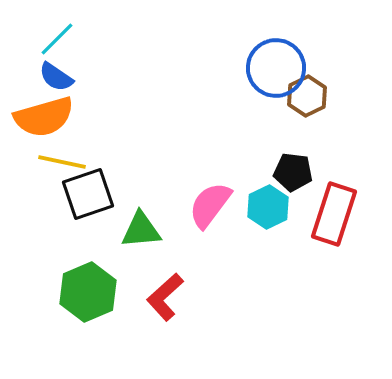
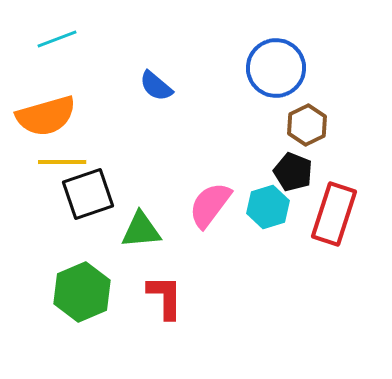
cyan line: rotated 24 degrees clockwise
blue semicircle: moved 100 px right, 9 px down; rotated 6 degrees clockwise
brown hexagon: moved 29 px down
orange semicircle: moved 2 px right, 1 px up
yellow line: rotated 12 degrees counterclockwise
black pentagon: rotated 15 degrees clockwise
cyan hexagon: rotated 9 degrees clockwise
green hexagon: moved 6 px left
red L-shape: rotated 132 degrees clockwise
